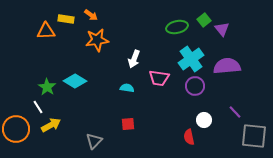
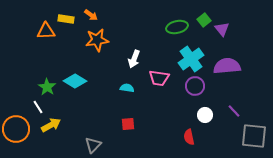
purple line: moved 1 px left, 1 px up
white circle: moved 1 px right, 5 px up
gray triangle: moved 1 px left, 4 px down
